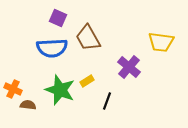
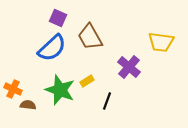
brown trapezoid: moved 2 px right, 1 px up
blue semicircle: rotated 40 degrees counterclockwise
